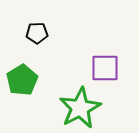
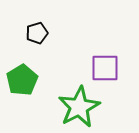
black pentagon: rotated 15 degrees counterclockwise
green star: moved 1 px left, 1 px up
